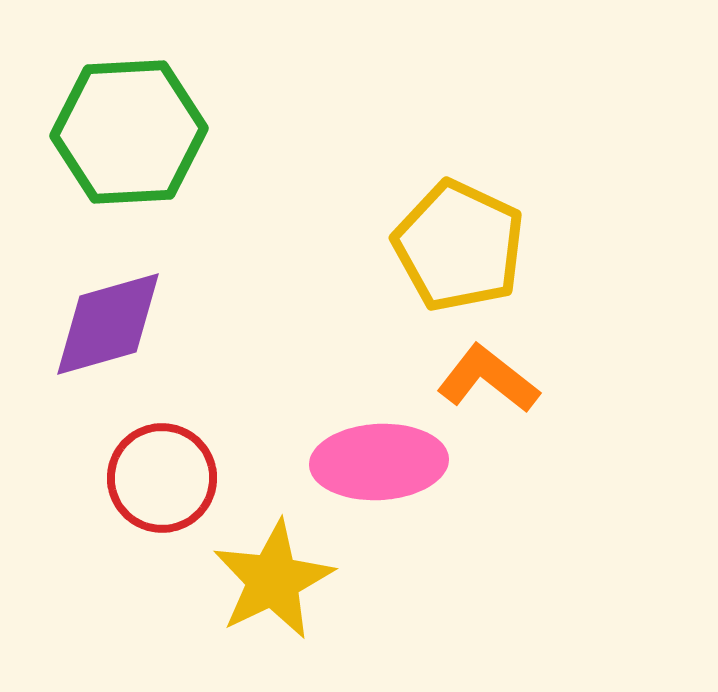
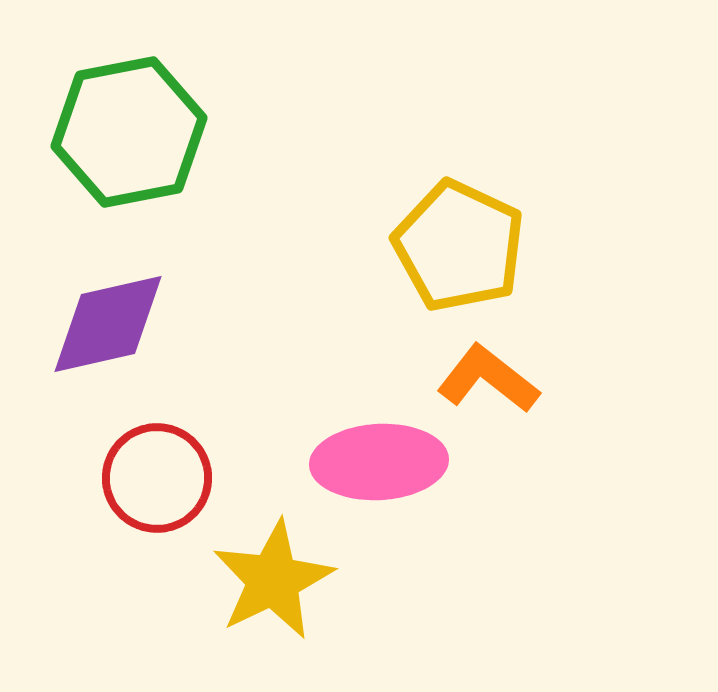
green hexagon: rotated 8 degrees counterclockwise
purple diamond: rotated 3 degrees clockwise
red circle: moved 5 px left
